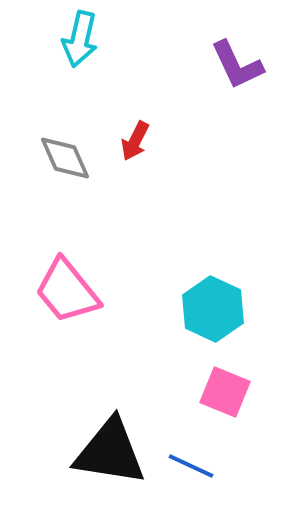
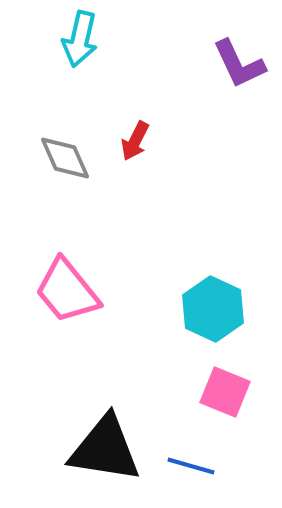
purple L-shape: moved 2 px right, 1 px up
black triangle: moved 5 px left, 3 px up
blue line: rotated 9 degrees counterclockwise
